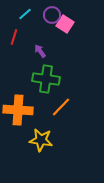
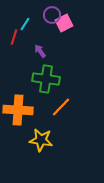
cyan line: moved 10 px down; rotated 16 degrees counterclockwise
pink square: moved 1 px left, 1 px up; rotated 30 degrees clockwise
